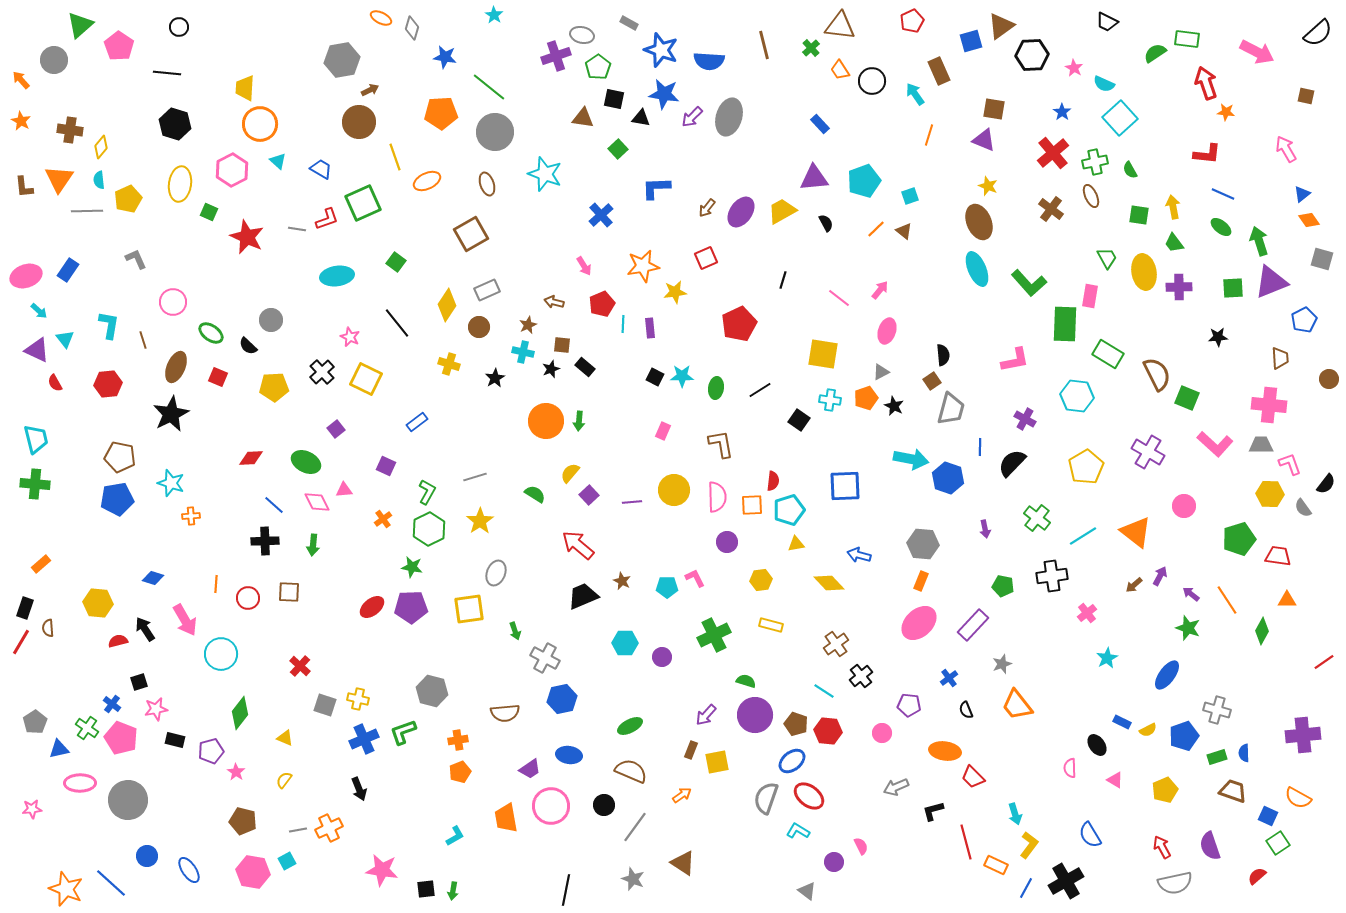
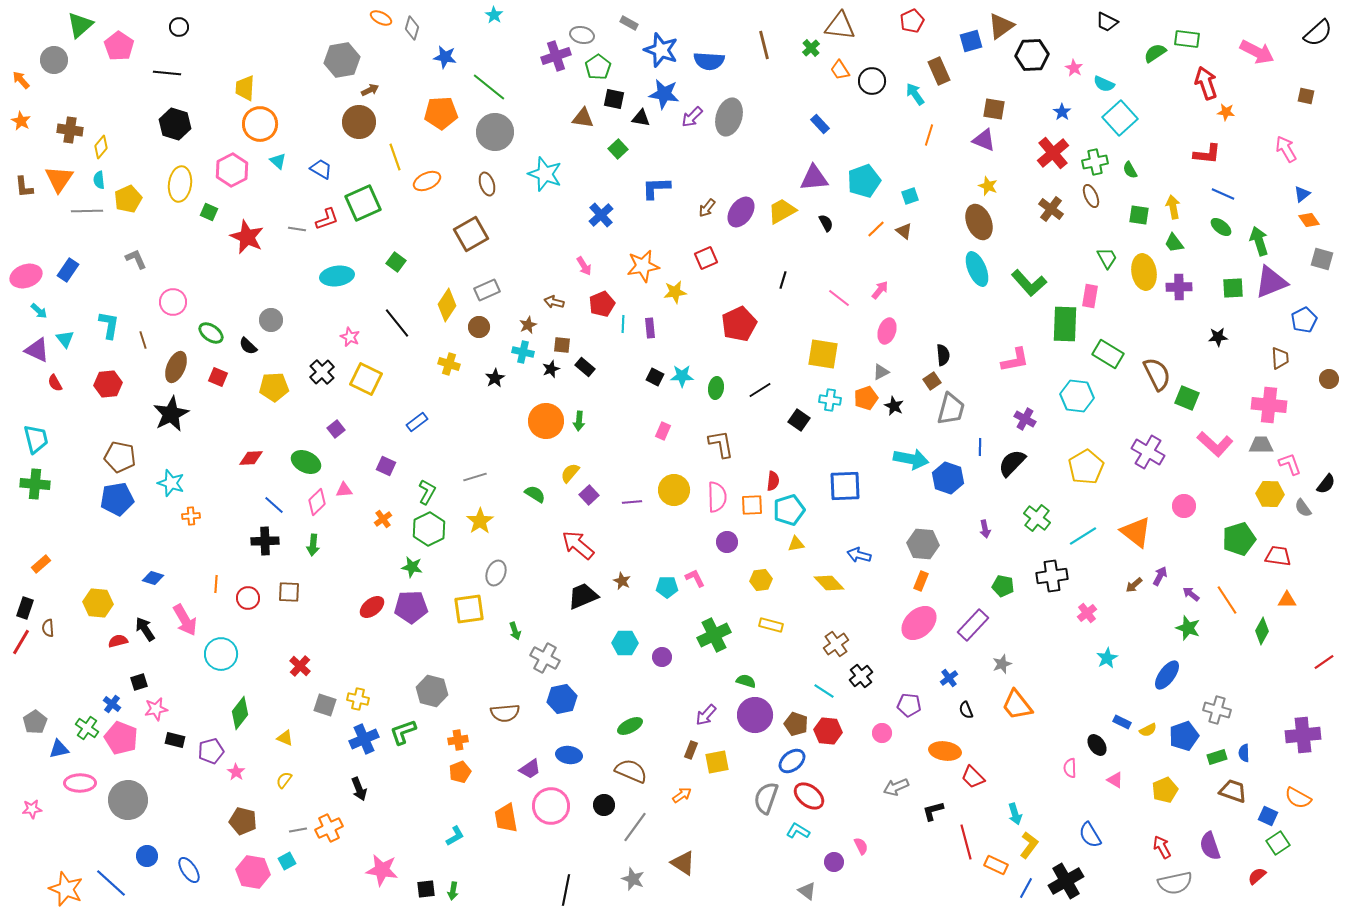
pink diamond at (317, 502): rotated 72 degrees clockwise
